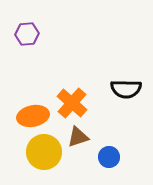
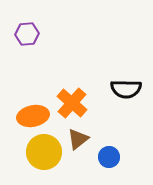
brown triangle: moved 2 px down; rotated 20 degrees counterclockwise
